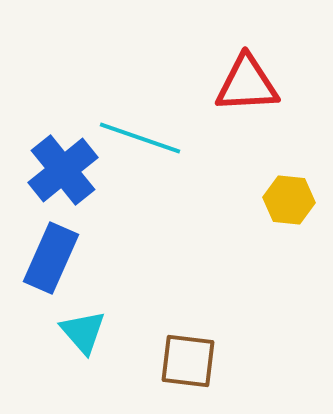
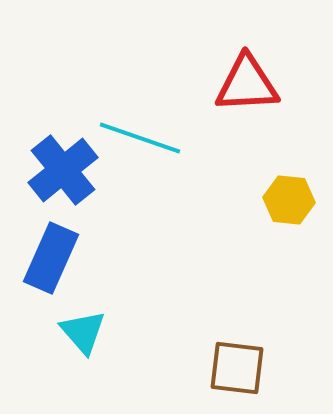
brown square: moved 49 px right, 7 px down
